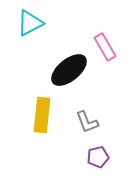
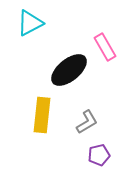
gray L-shape: rotated 100 degrees counterclockwise
purple pentagon: moved 1 px right, 2 px up
